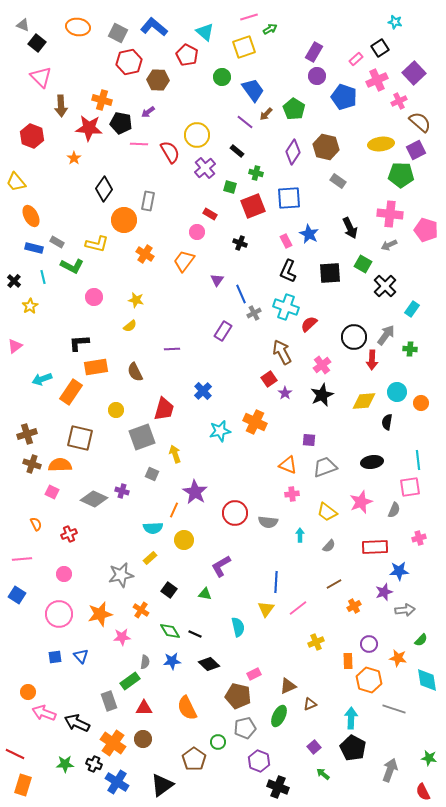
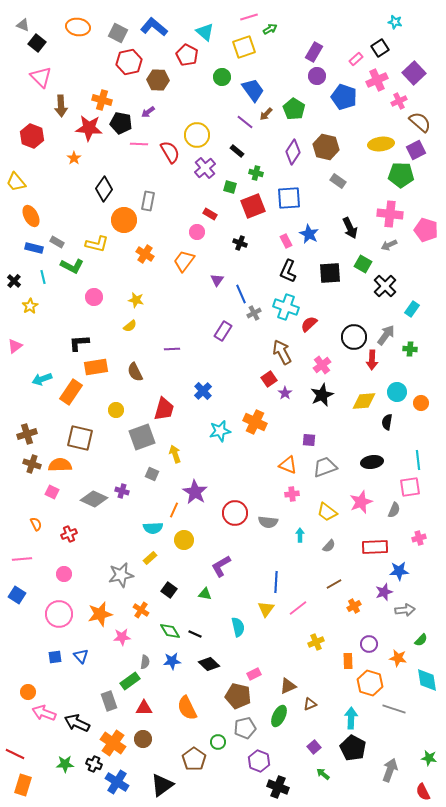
orange hexagon at (369, 680): moved 1 px right, 3 px down
